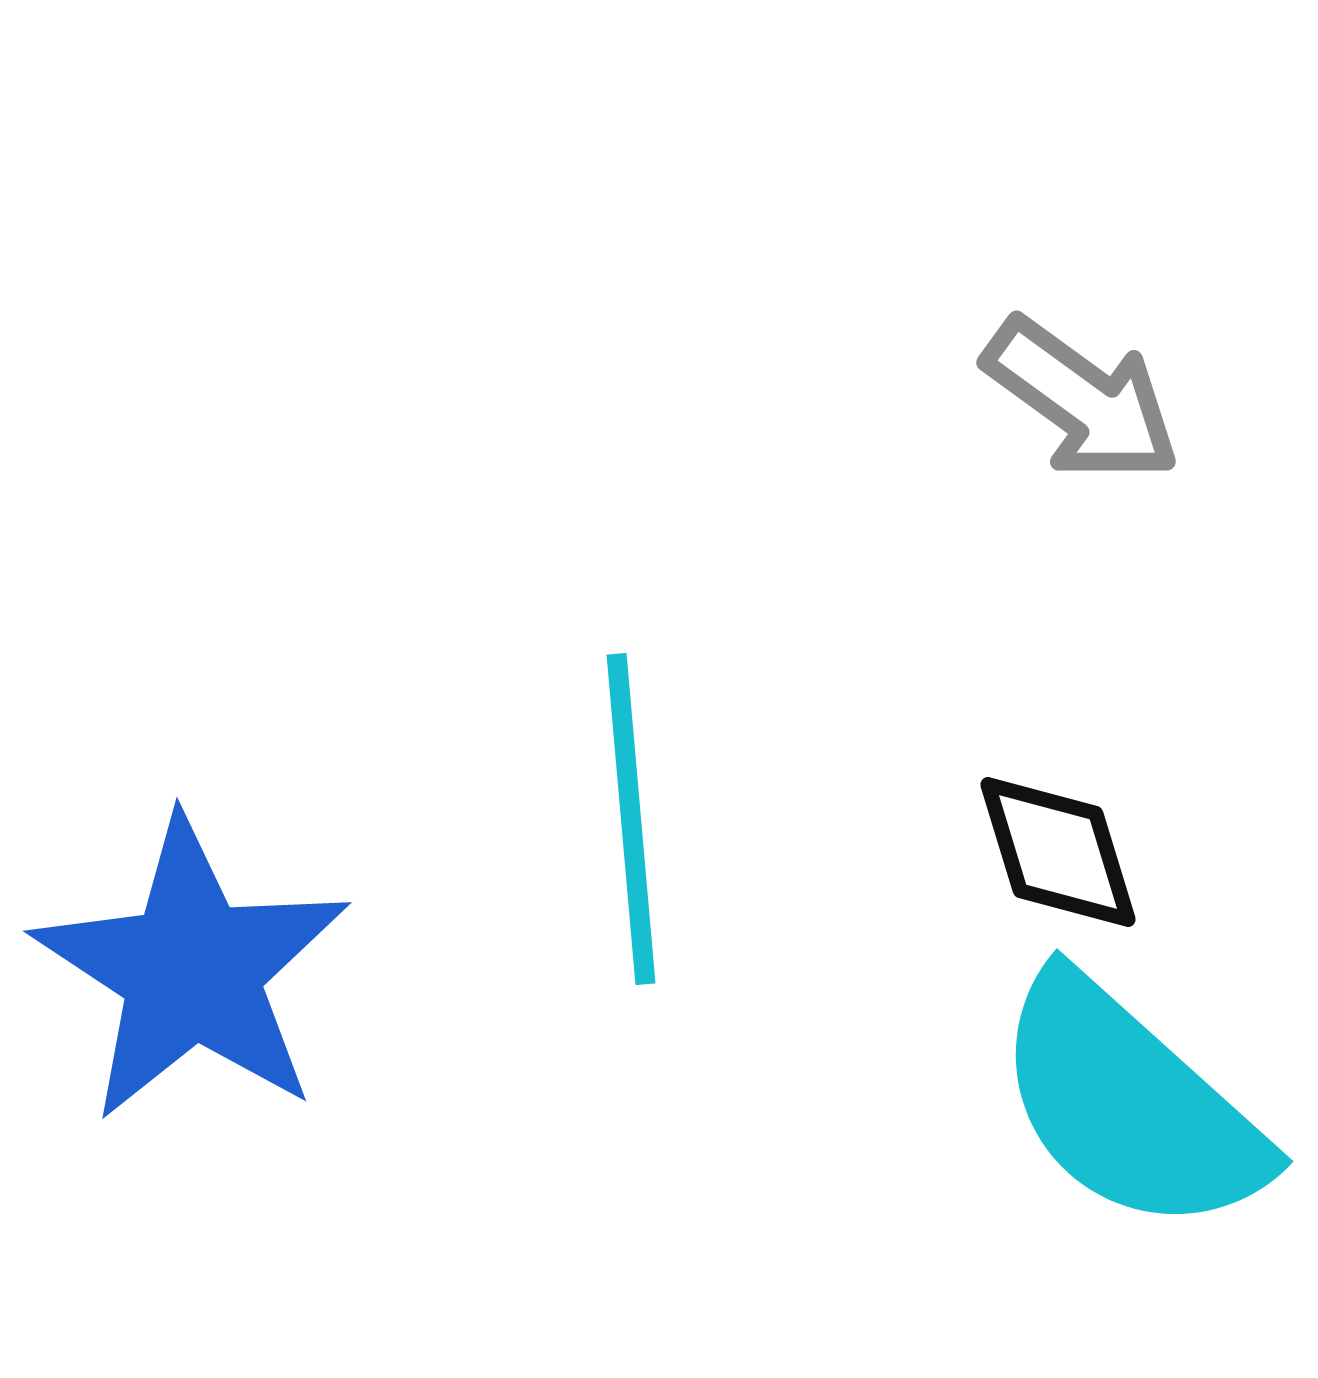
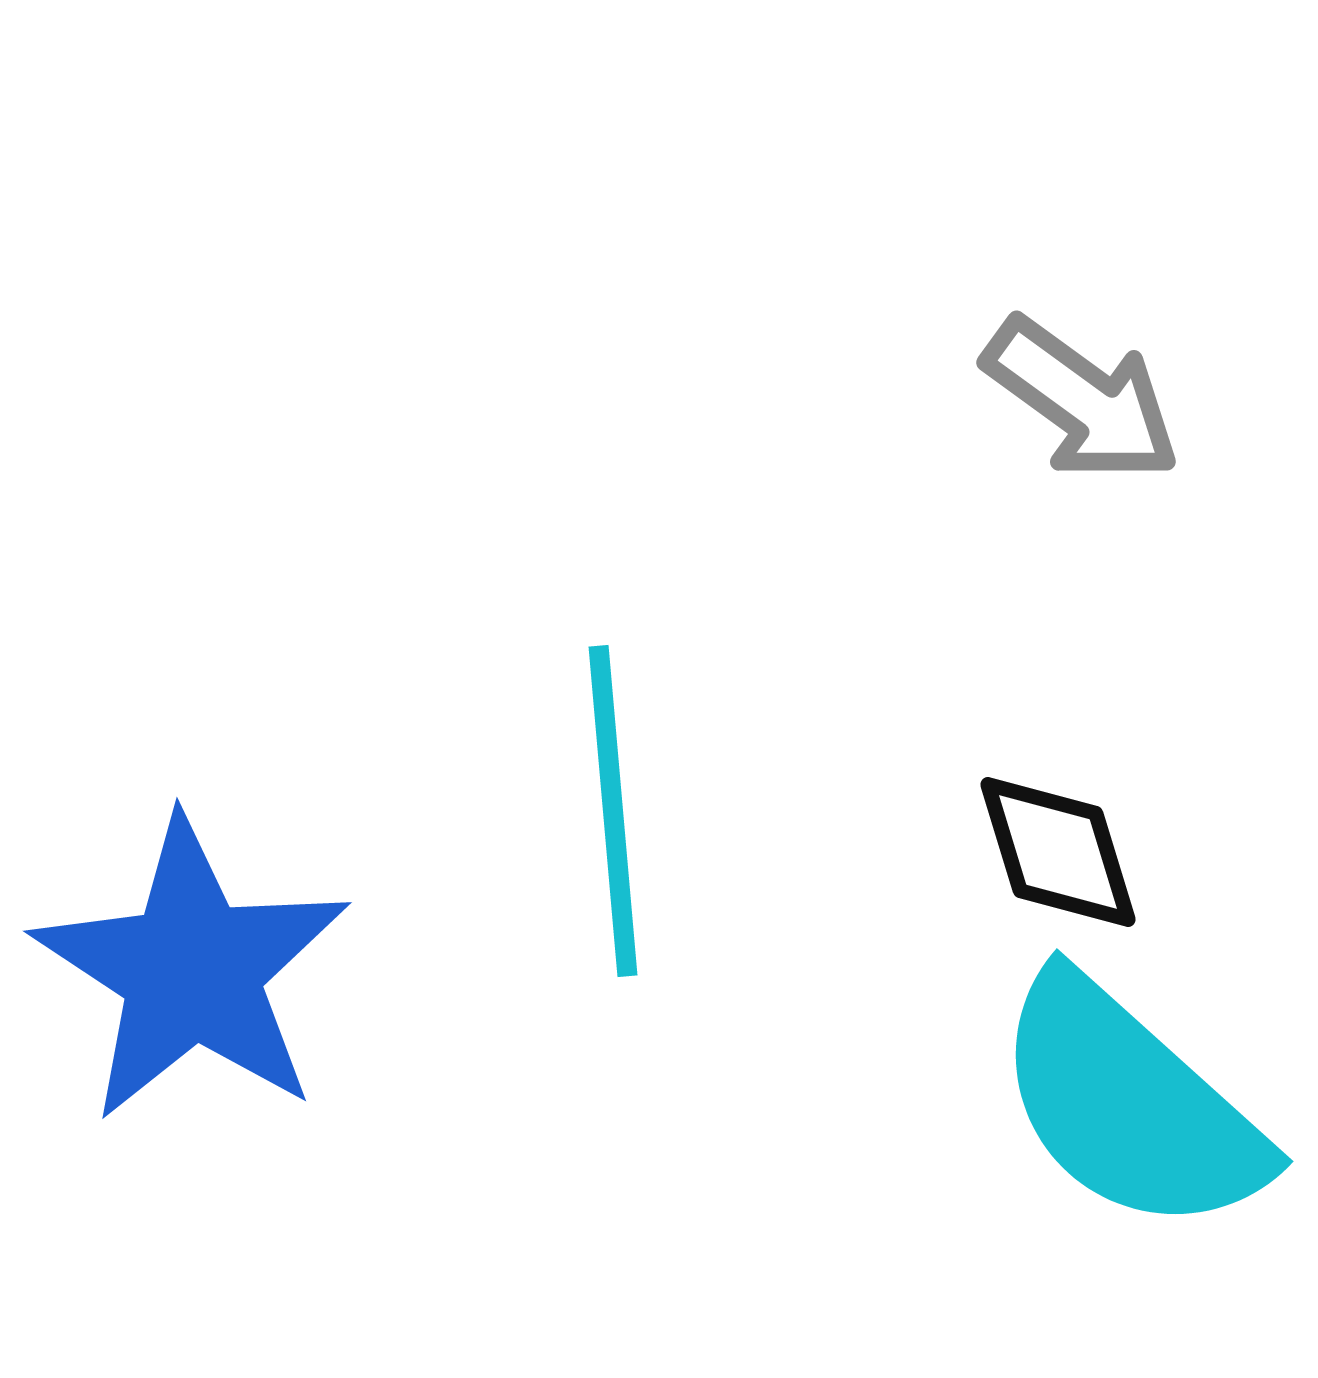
cyan line: moved 18 px left, 8 px up
